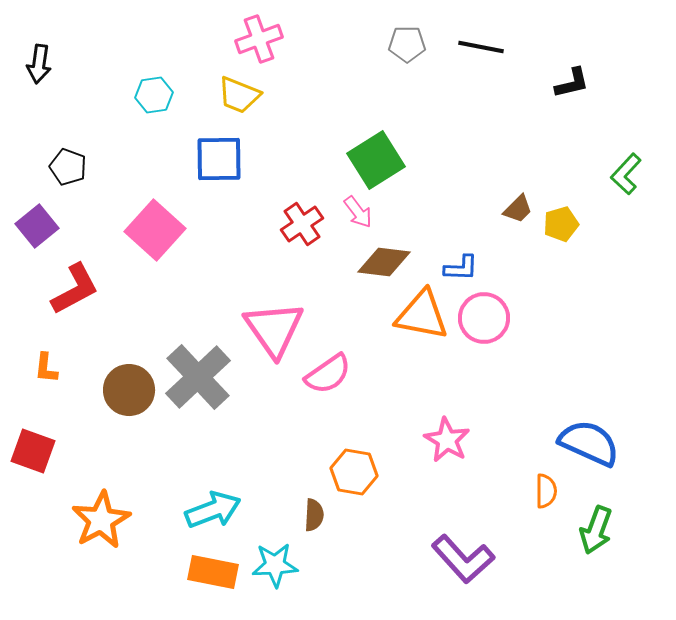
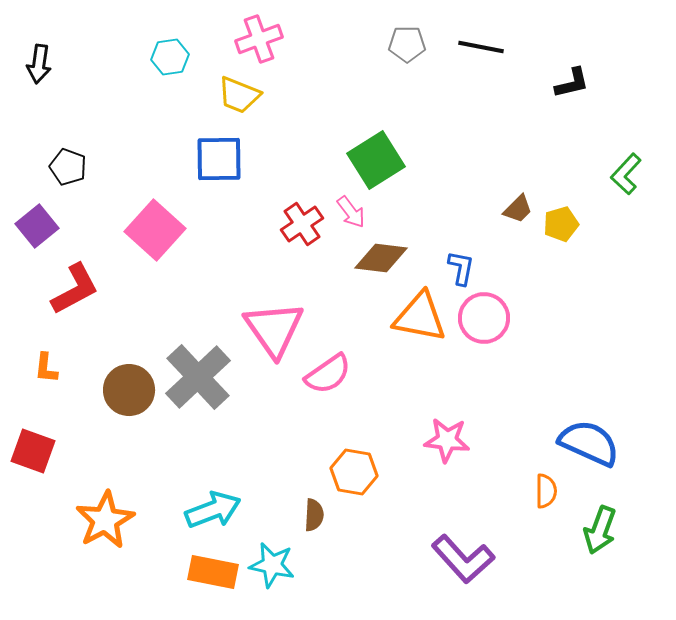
cyan hexagon: moved 16 px right, 38 px up
pink arrow: moved 7 px left
brown diamond: moved 3 px left, 4 px up
blue L-shape: rotated 81 degrees counterclockwise
orange triangle: moved 2 px left, 2 px down
pink star: rotated 24 degrees counterclockwise
orange star: moved 4 px right
green arrow: moved 4 px right
cyan star: moved 3 px left; rotated 15 degrees clockwise
